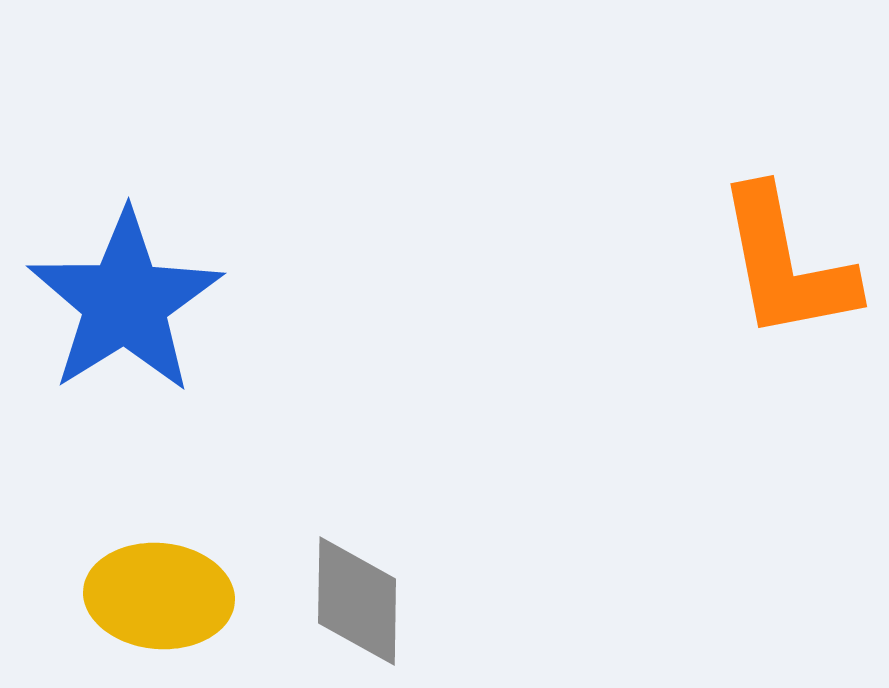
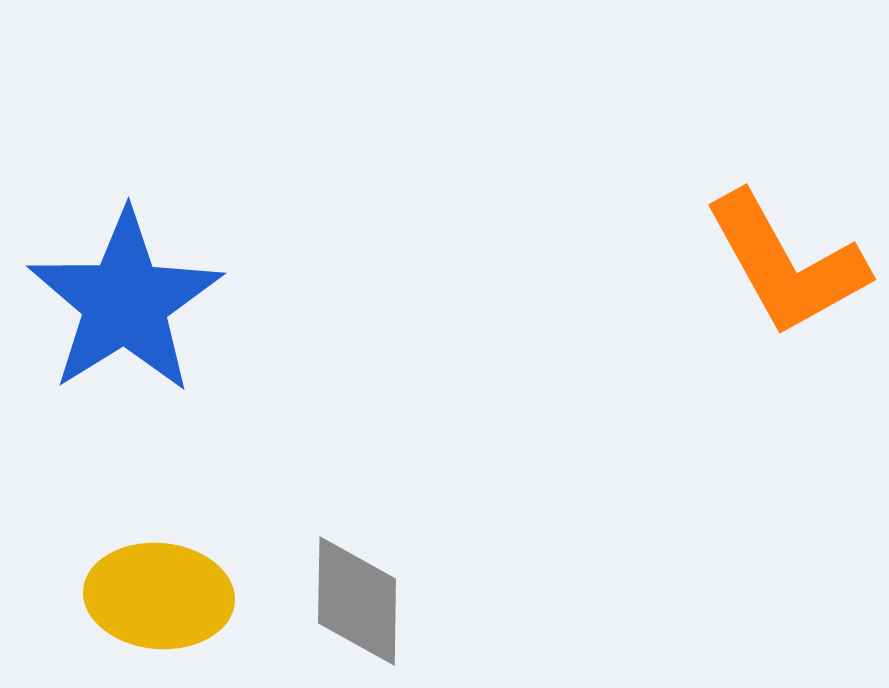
orange L-shape: rotated 18 degrees counterclockwise
